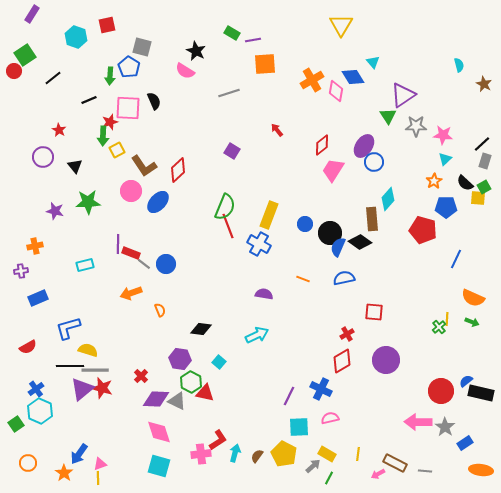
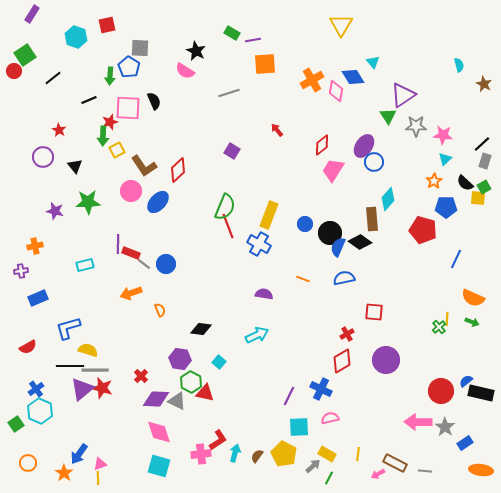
gray square at (142, 47): moved 2 px left, 1 px down; rotated 12 degrees counterclockwise
